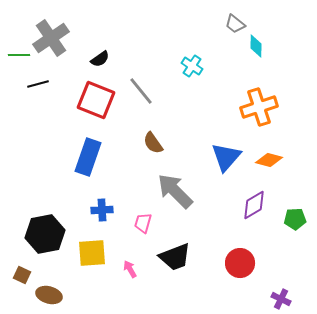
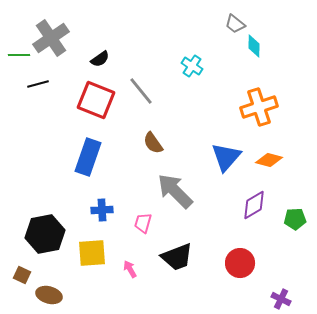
cyan diamond: moved 2 px left
black trapezoid: moved 2 px right
